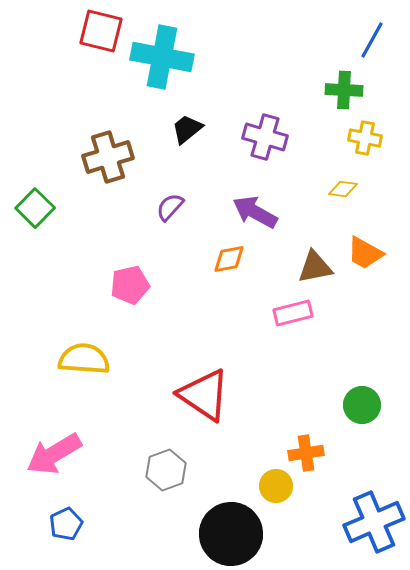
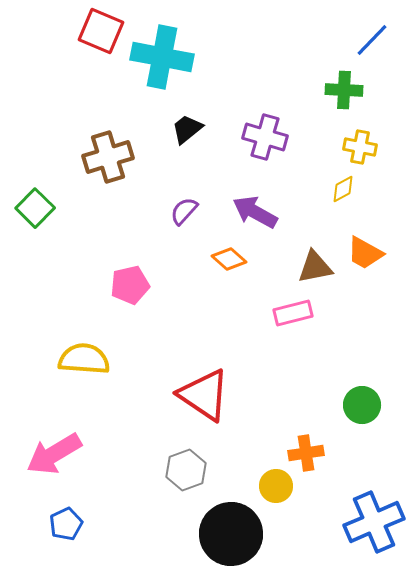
red square: rotated 9 degrees clockwise
blue line: rotated 15 degrees clockwise
yellow cross: moved 5 px left, 9 px down
yellow diamond: rotated 36 degrees counterclockwise
purple semicircle: moved 14 px right, 4 px down
orange diamond: rotated 52 degrees clockwise
gray hexagon: moved 20 px right
